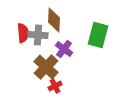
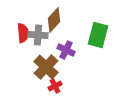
brown diamond: rotated 40 degrees clockwise
purple cross: moved 2 px right, 1 px down; rotated 12 degrees counterclockwise
